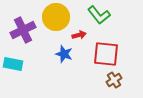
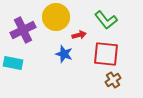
green L-shape: moved 7 px right, 5 px down
cyan rectangle: moved 1 px up
brown cross: moved 1 px left
